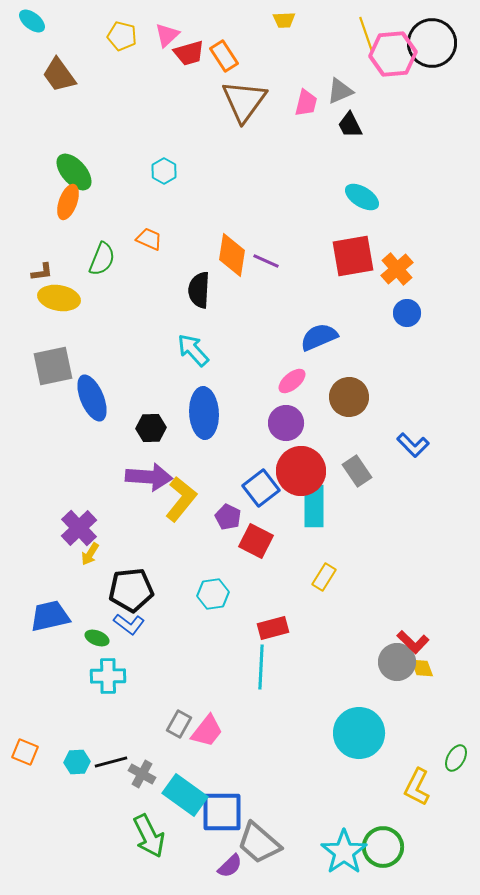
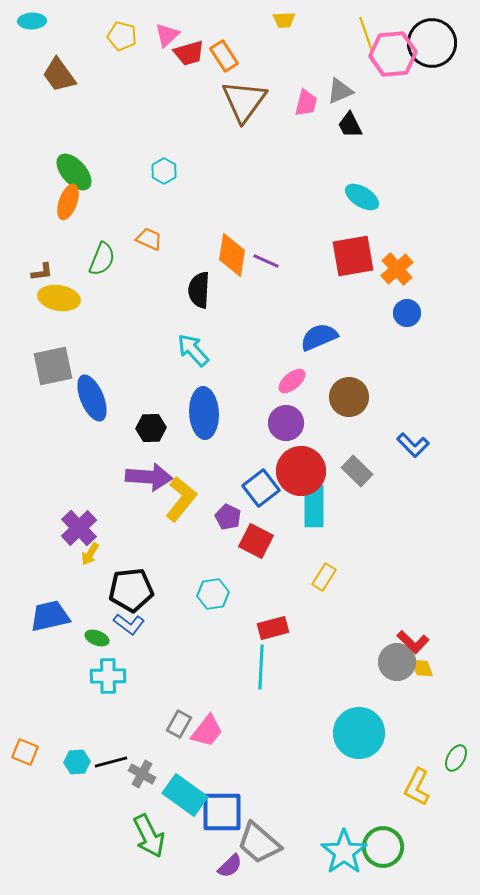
cyan ellipse at (32, 21): rotated 40 degrees counterclockwise
gray rectangle at (357, 471): rotated 12 degrees counterclockwise
